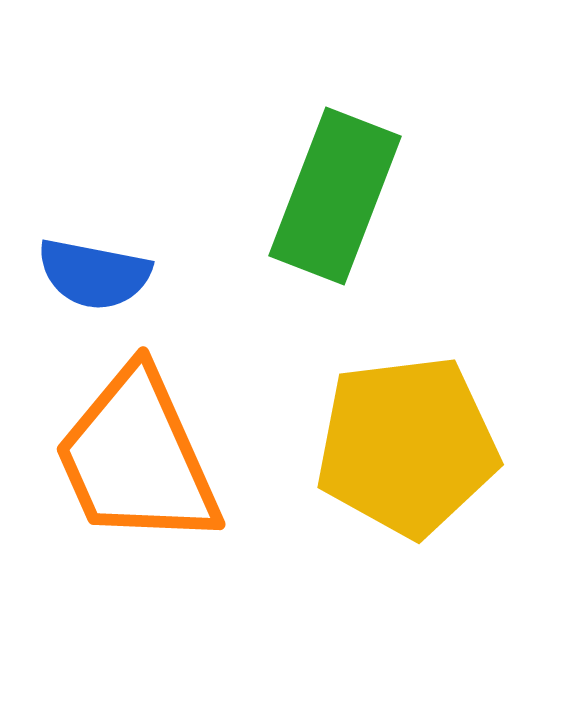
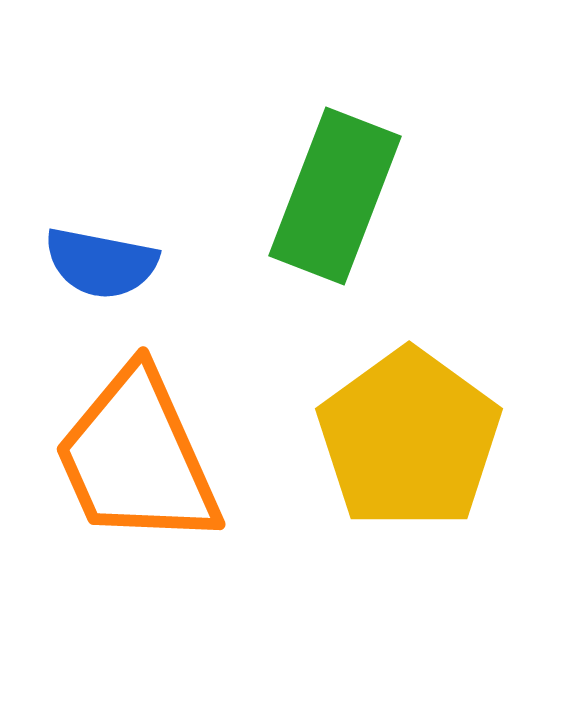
blue semicircle: moved 7 px right, 11 px up
yellow pentagon: moved 2 px right, 7 px up; rotated 29 degrees counterclockwise
